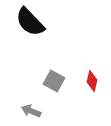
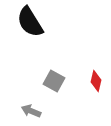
black semicircle: rotated 12 degrees clockwise
red diamond: moved 4 px right
